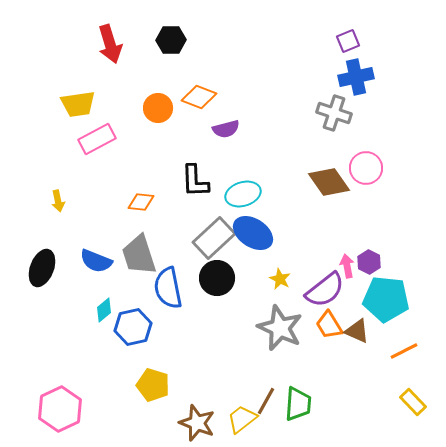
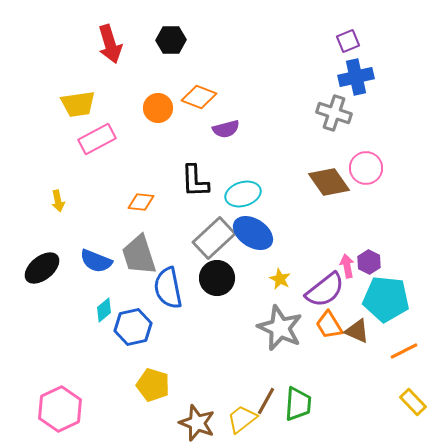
black ellipse at (42, 268): rotated 30 degrees clockwise
